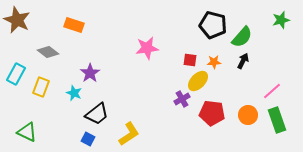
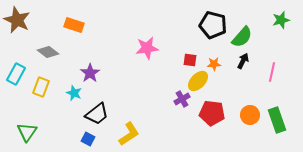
orange star: moved 2 px down
pink line: moved 19 px up; rotated 36 degrees counterclockwise
orange circle: moved 2 px right
green triangle: rotated 40 degrees clockwise
